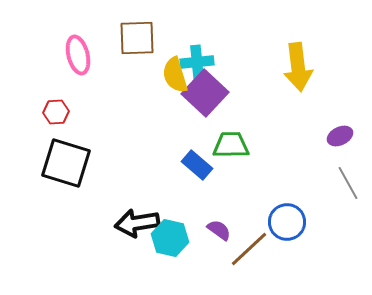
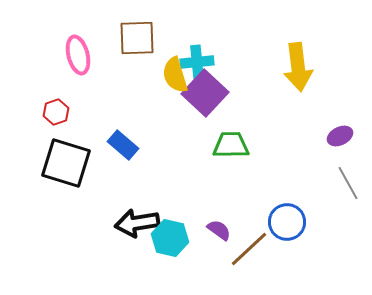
red hexagon: rotated 15 degrees counterclockwise
blue rectangle: moved 74 px left, 20 px up
